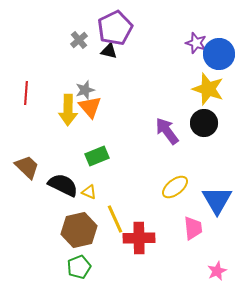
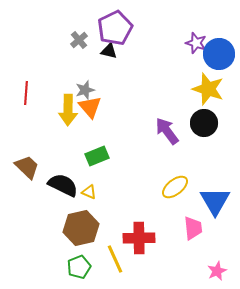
blue triangle: moved 2 px left, 1 px down
yellow line: moved 40 px down
brown hexagon: moved 2 px right, 2 px up
